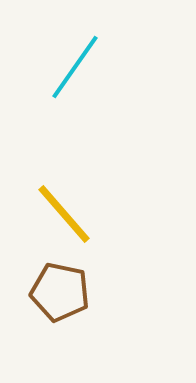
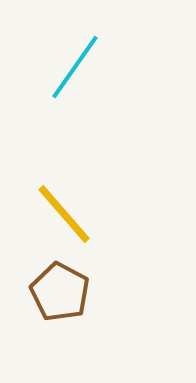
brown pentagon: rotated 16 degrees clockwise
